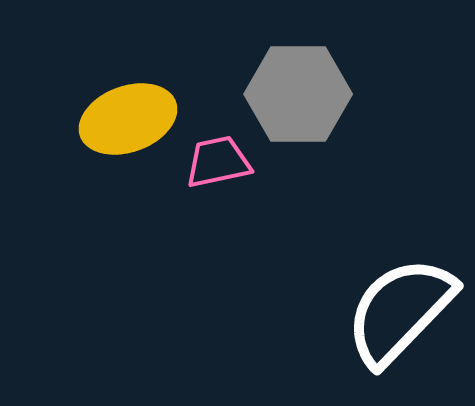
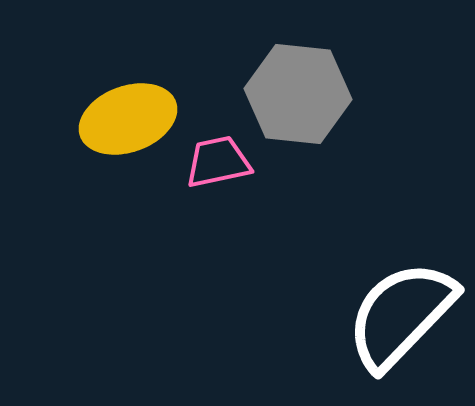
gray hexagon: rotated 6 degrees clockwise
white semicircle: moved 1 px right, 4 px down
